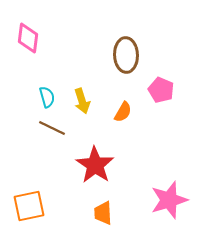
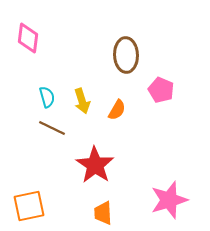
orange semicircle: moved 6 px left, 2 px up
